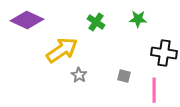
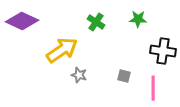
purple diamond: moved 5 px left, 1 px down
black cross: moved 1 px left, 2 px up
gray star: rotated 14 degrees counterclockwise
pink line: moved 1 px left, 2 px up
